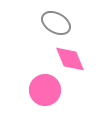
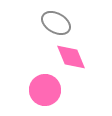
pink diamond: moved 1 px right, 2 px up
